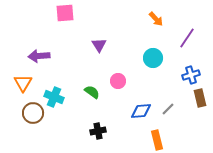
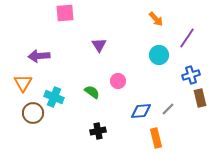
cyan circle: moved 6 px right, 3 px up
orange rectangle: moved 1 px left, 2 px up
